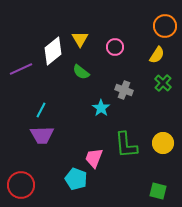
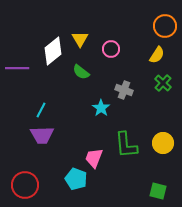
pink circle: moved 4 px left, 2 px down
purple line: moved 4 px left, 1 px up; rotated 25 degrees clockwise
red circle: moved 4 px right
